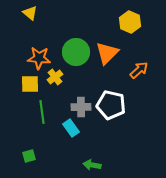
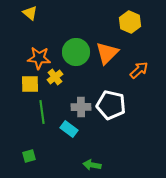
cyan rectangle: moved 2 px left, 1 px down; rotated 18 degrees counterclockwise
